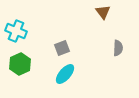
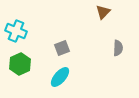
brown triangle: rotated 21 degrees clockwise
cyan ellipse: moved 5 px left, 3 px down
